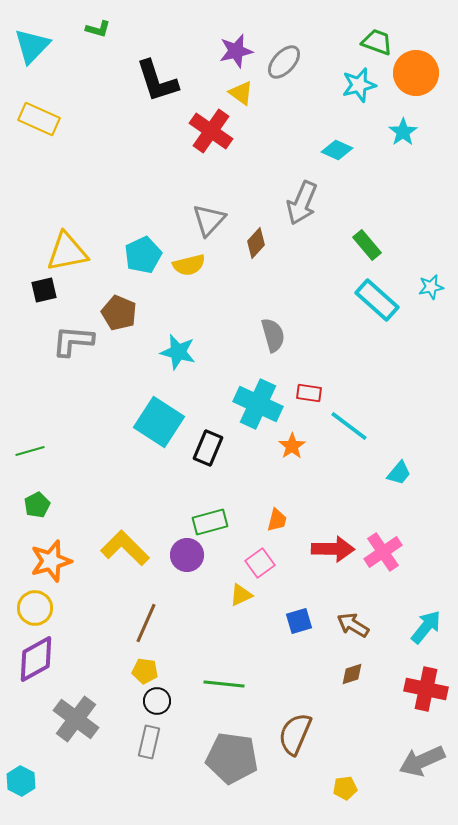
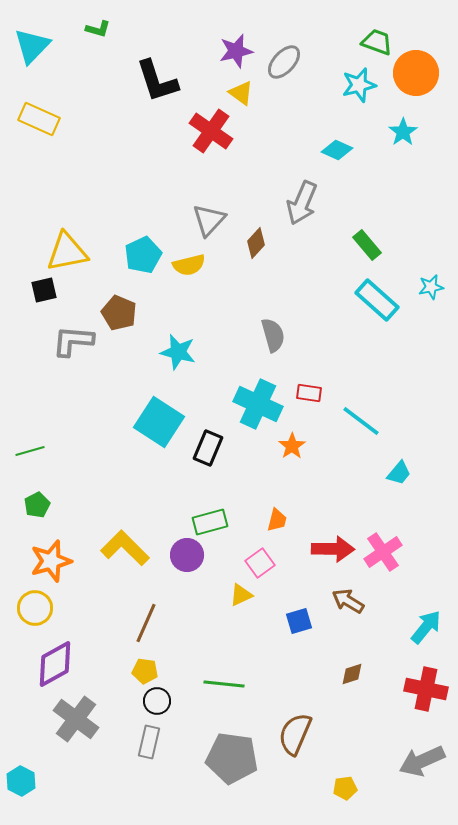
cyan line at (349, 426): moved 12 px right, 5 px up
brown arrow at (353, 625): moved 5 px left, 24 px up
purple diamond at (36, 659): moved 19 px right, 5 px down
